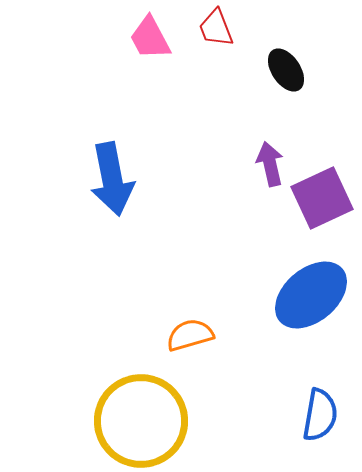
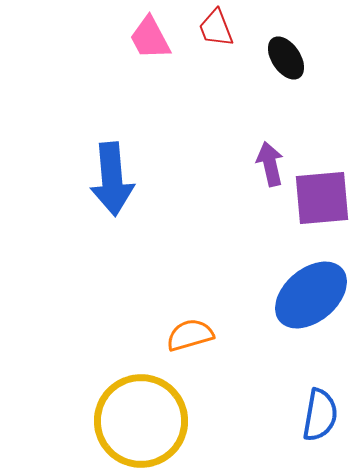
black ellipse: moved 12 px up
blue arrow: rotated 6 degrees clockwise
purple square: rotated 20 degrees clockwise
